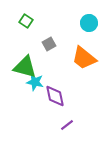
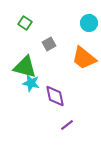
green square: moved 1 px left, 2 px down
cyan star: moved 4 px left, 1 px down
